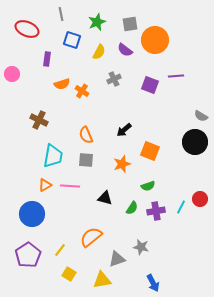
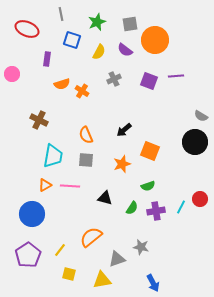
purple square at (150, 85): moved 1 px left, 4 px up
yellow square at (69, 274): rotated 16 degrees counterclockwise
